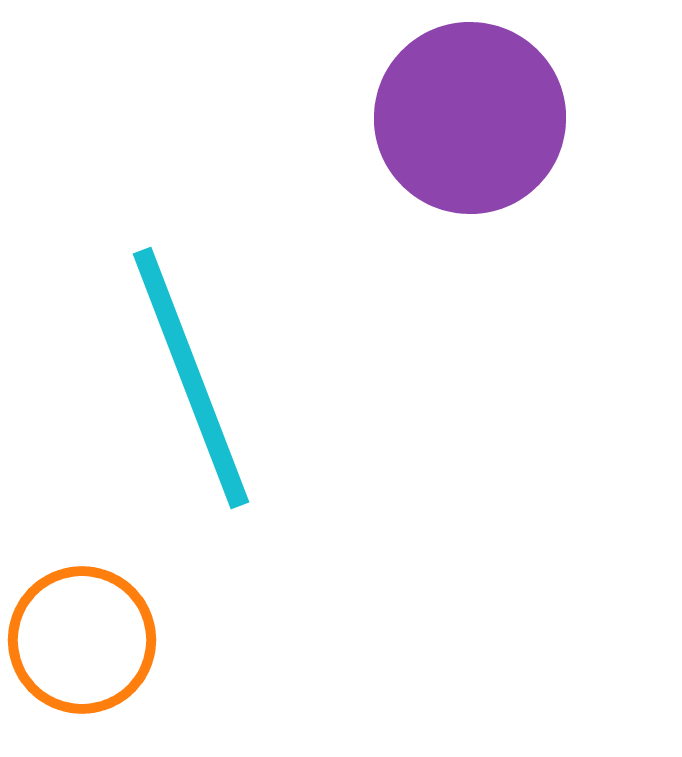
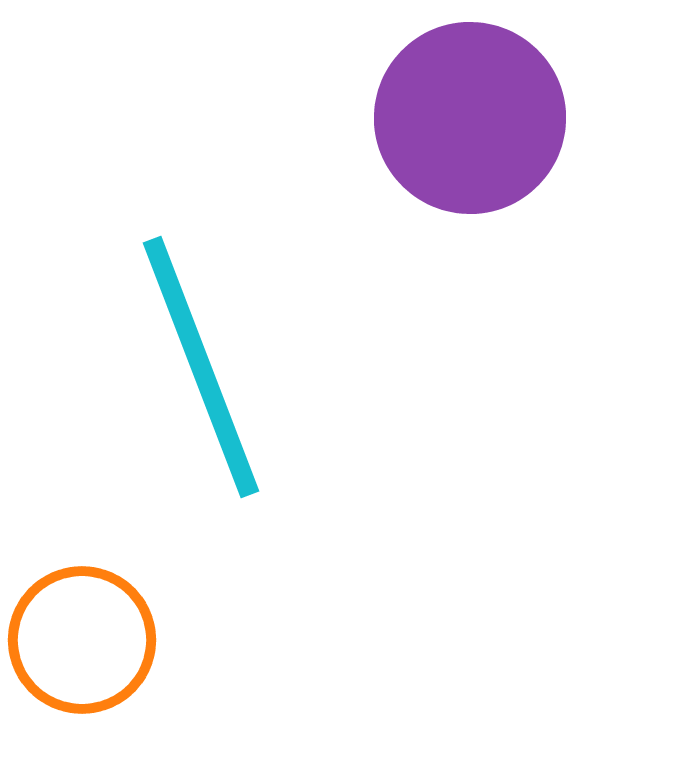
cyan line: moved 10 px right, 11 px up
